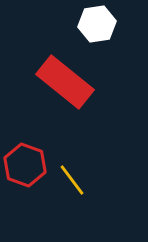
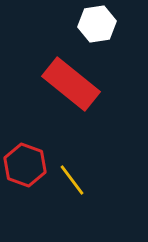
red rectangle: moved 6 px right, 2 px down
